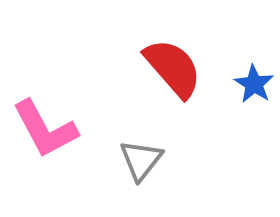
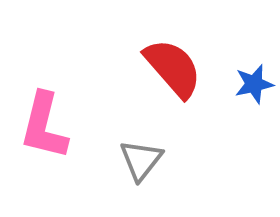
blue star: rotated 27 degrees clockwise
pink L-shape: moved 1 px left, 3 px up; rotated 42 degrees clockwise
